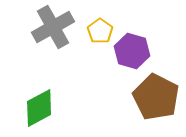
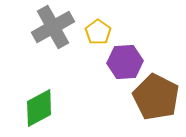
yellow pentagon: moved 2 px left, 1 px down
purple hexagon: moved 7 px left, 11 px down; rotated 20 degrees counterclockwise
